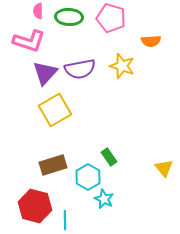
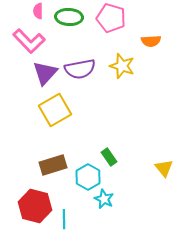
pink L-shape: rotated 28 degrees clockwise
cyan line: moved 1 px left, 1 px up
